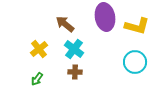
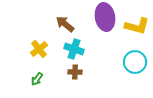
cyan cross: rotated 18 degrees counterclockwise
